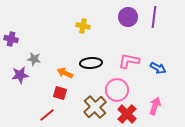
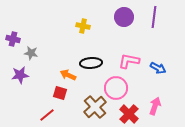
purple circle: moved 4 px left
purple cross: moved 2 px right
gray star: moved 3 px left, 6 px up
orange arrow: moved 3 px right, 2 px down
pink circle: moved 1 px left, 2 px up
red cross: moved 2 px right
